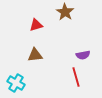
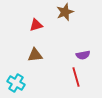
brown star: rotated 18 degrees clockwise
